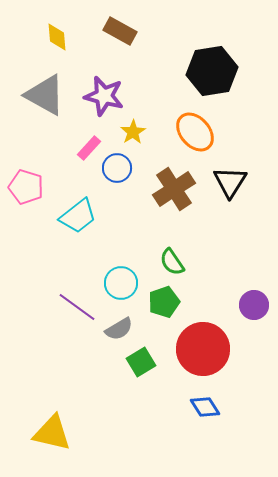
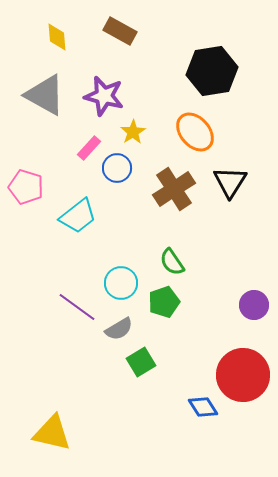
red circle: moved 40 px right, 26 px down
blue diamond: moved 2 px left
